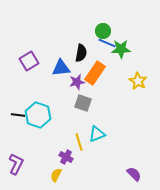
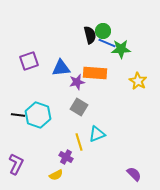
black semicircle: moved 9 px right, 18 px up; rotated 24 degrees counterclockwise
purple square: rotated 12 degrees clockwise
orange rectangle: rotated 60 degrees clockwise
gray square: moved 4 px left, 4 px down; rotated 12 degrees clockwise
yellow semicircle: rotated 144 degrees counterclockwise
